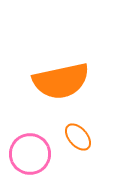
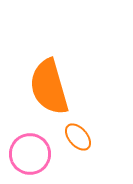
orange semicircle: moved 12 px left, 6 px down; rotated 86 degrees clockwise
